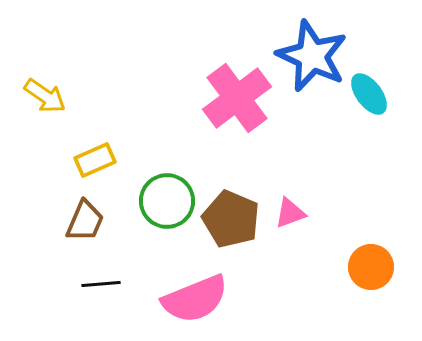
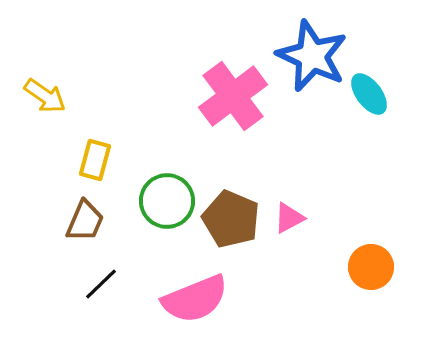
pink cross: moved 4 px left, 2 px up
yellow rectangle: rotated 51 degrees counterclockwise
pink triangle: moved 1 px left, 5 px down; rotated 8 degrees counterclockwise
black line: rotated 39 degrees counterclockwise
